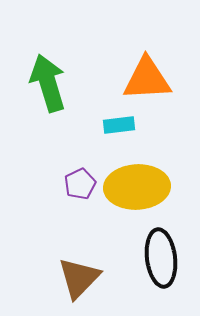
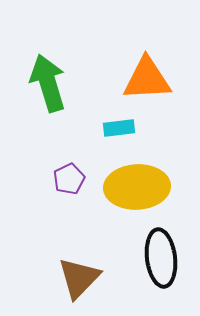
cyan rectangle: moved 3 px down
purple pentagon: moved 11 px left, 5 px up
